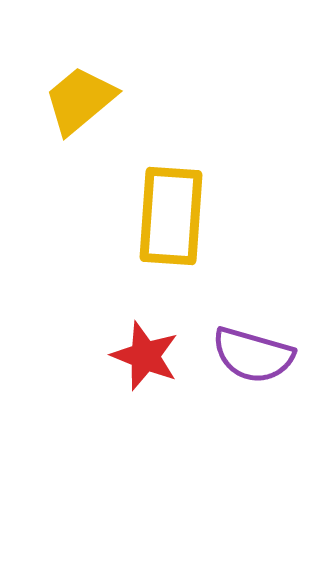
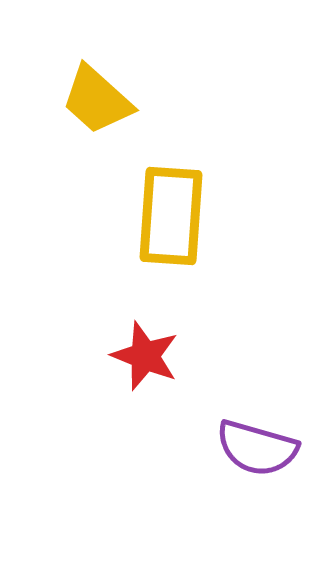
yellow trapezoid: moved 17 px right; rotated 98 degrees counterclockwise
purple semicircle: moved 4 px right, 93 px down
